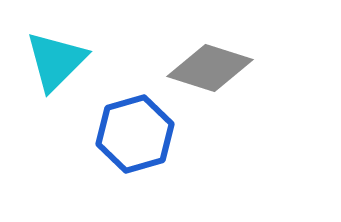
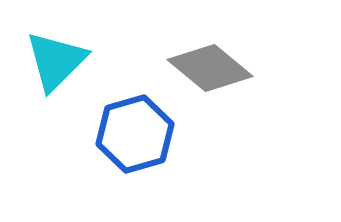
gray diamond: rotated 22 degrees clockwise
